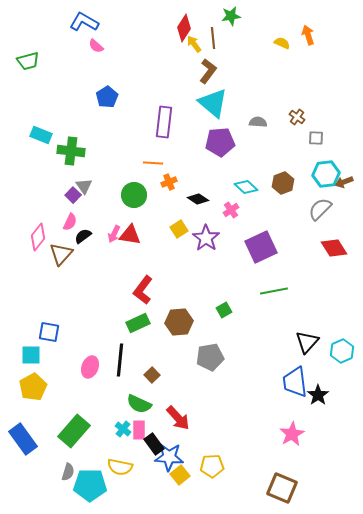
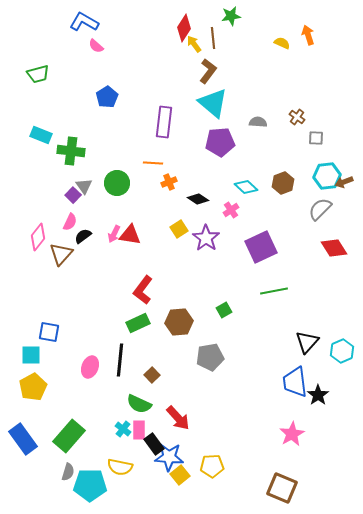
green trapezoid at (28, 61): moved 10 px right, 13 px down
cyan hexagon at (326, 174): moved 1 px right, 2 px down
green circle at (134, 195): moved 17 px left, 12 px up
green rectangle at (74, 431): moved 5 px left, 5 px down
